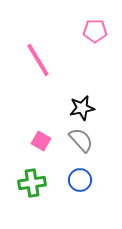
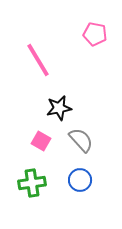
pink pentagon: moved 3 px down; rotated 10 degrees clockwise
black star: moved 23 px left
